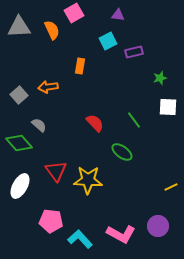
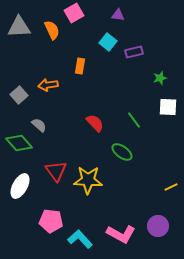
cyan square: moved 1 px down; rotated 24 degrees counterclockwise
orange arrow: moved 2 px up
